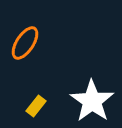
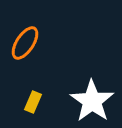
yellow rectangle: moved 3 px left, 4 px up; rotated 15 degrees counterclockwise
